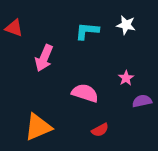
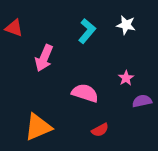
cyan L-shape: rotated 125 degrees clockwise
